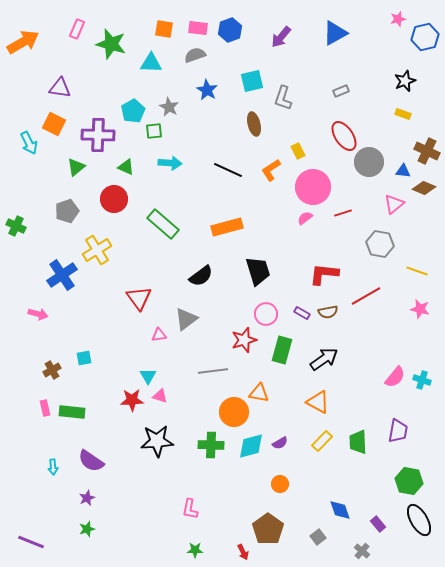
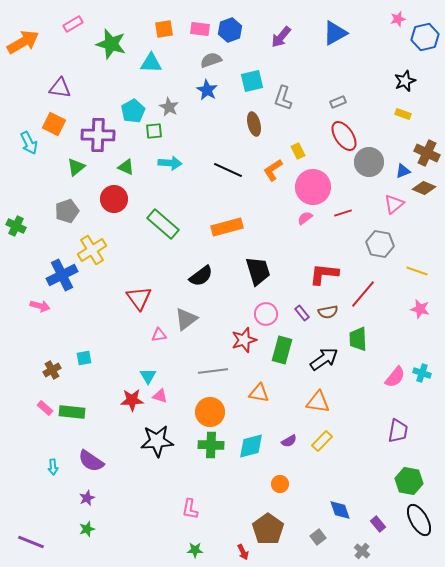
pink rectangle at (198, 28): moved 2 px right, 1 px down
pink rectangle at (77, 29): moved 4 px left, 5 px up; rotated 36 degrees clockwise
orange square at (164, 29): rotated 18 degrees counterclockwise
gray semicircle at (195, 55): moved 16 px right, 5 px down
gray rectangle at (341, 91): moved 3 px left, 11 px down
brown cross at (427, 151): moved 2 px down
orange L-shape at (271, 170): moved 2 px right
blue triangle at (403, 171): rotated 28 degrees counterclockwise
yellow cross at (97, 250): moved 5 px left
blue cross at (62, 275): rotated 8 degrees clockwise
red line at (366, 296): moved 3 px left, 2 px up; rotated 20 degrees counterclockwise
purple rectangle at (302, 313): rotated 21 degrees clockwise
pink arrow at (38, 314): moved 2 px right, 8 px up
cyan cross at (422, 380): moved 7 px up
orange triangle at (318, 402): rotated 20 degrees counterclockwise
pink rectangle at (45, 408): rotated 35 degrees counterclockwise
orange circle at (234, 412): moved 24 px left
green trapezoid at (358, 442): moved 103 px up
purple semicircle at (280, 443): moved 9 px right, 2 px up
